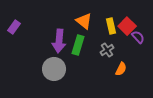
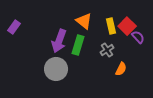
purple arrow: rotated 15 degrees clockwise
gray circle: moved 2 px right
